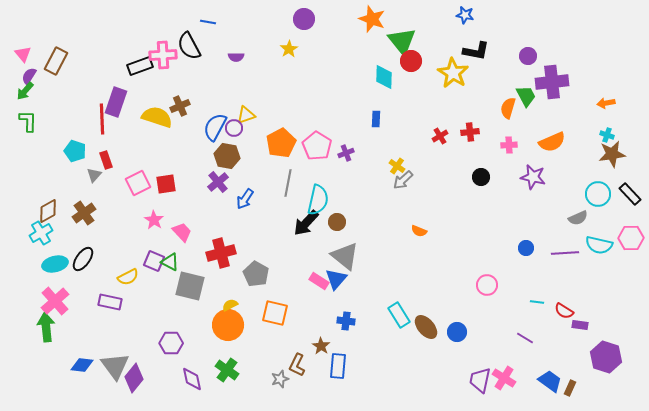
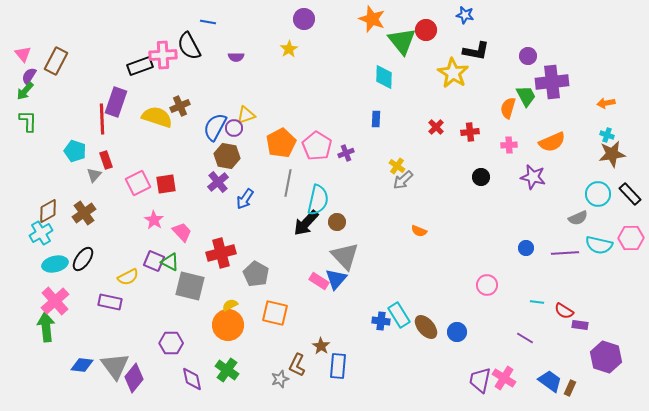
red circle at (411, 61): moved 15 px right, 31 px up
red cross at (440, 136): moved 4 px left, 9 px up; rotated 14 degrees counterclockwise
gray triangle at (345, 256): rotated 8 degrees clockwise
blue cross at (346, 321): moved 35 px right
